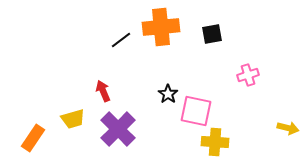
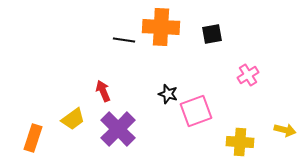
orange cross: rotated 9 degrees clockwise
black line: moved 3 px right; rotated 45 degrees clockwise
pink cross: rotated 15 degrees counterclockwise
black star: rotated 18 degrees counterclockwise
pink square: rotated 32 degrees counterclockwise
yellow trapezoid: rotated 20 degrees counterclockwise
yellow arrow: moved 3 px left, 2 px down
orange rectangle: rotated 16 degrees counterclockwise
yellow cross: moved 25 px right
